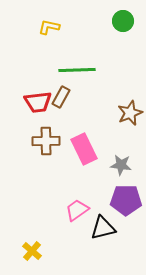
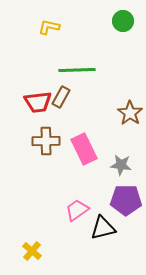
brown star: rotated 15 degrees counterclockwise
